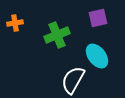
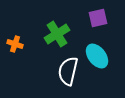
orange cross: moved 21 px down; rotated 28 degrees clockwise
green cross: moved 1 px up; rotated 10 degrees counterclockwise
white semicircle: moved 5 px left, 9 px up; rotated 16 degrees counterclockwise
